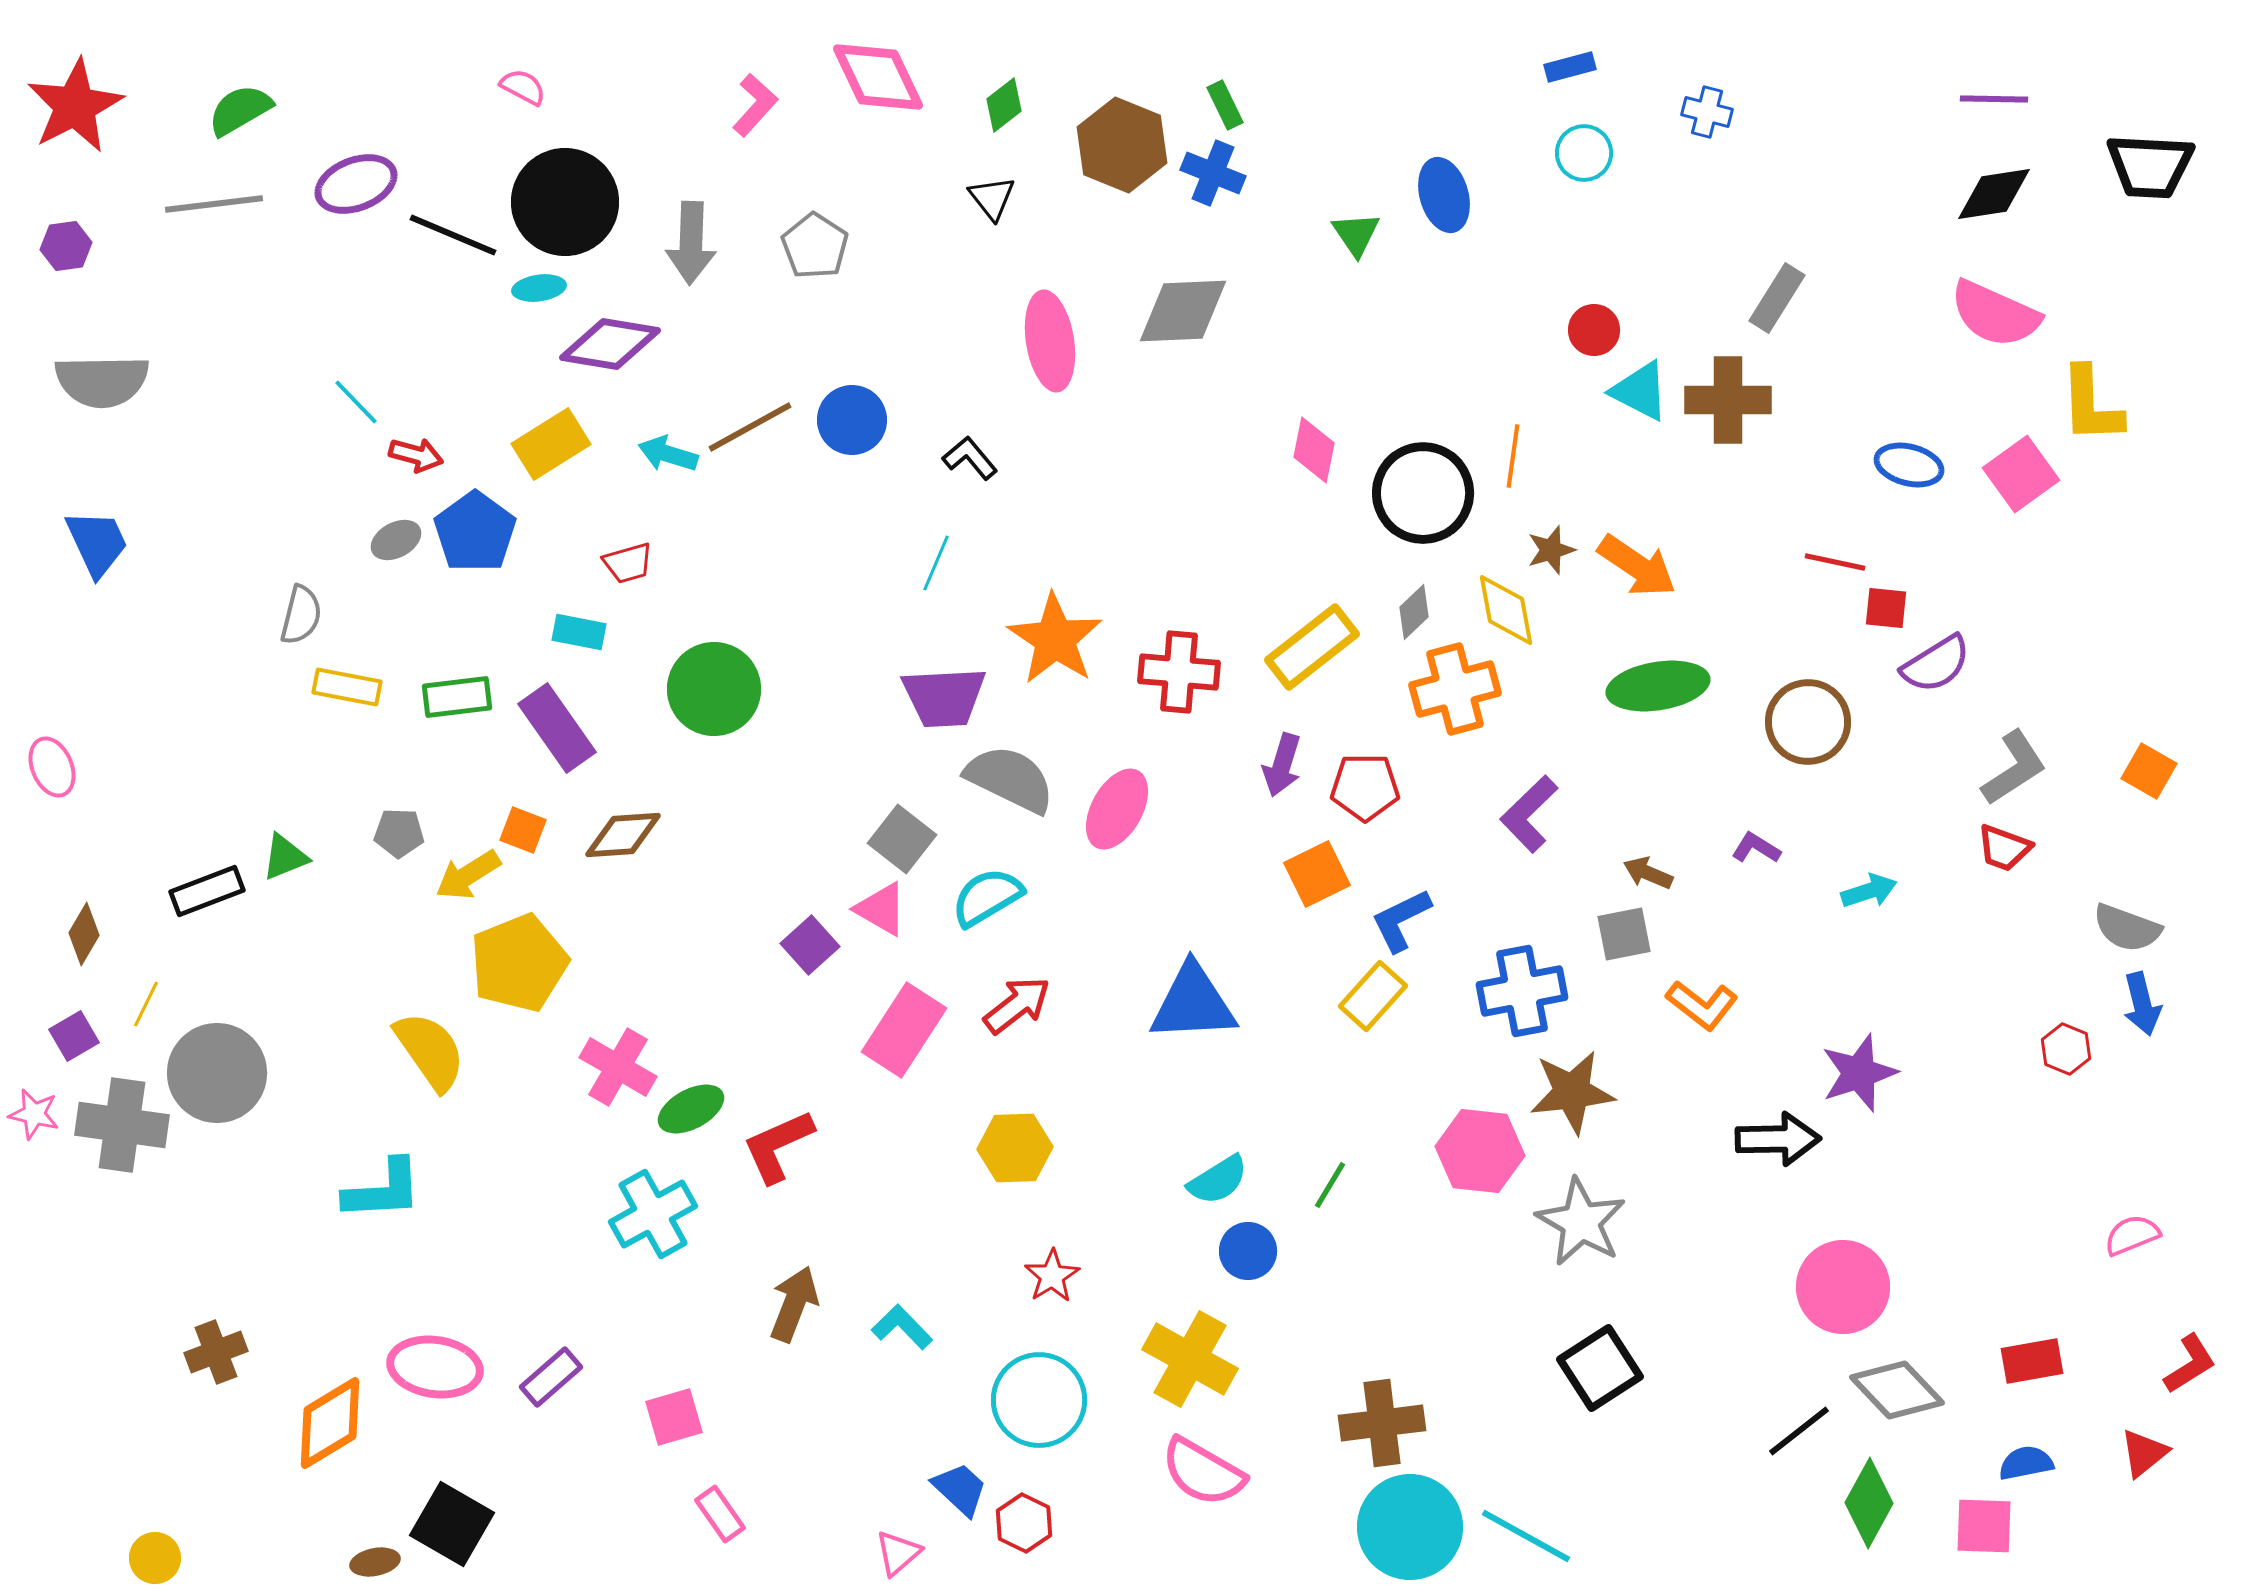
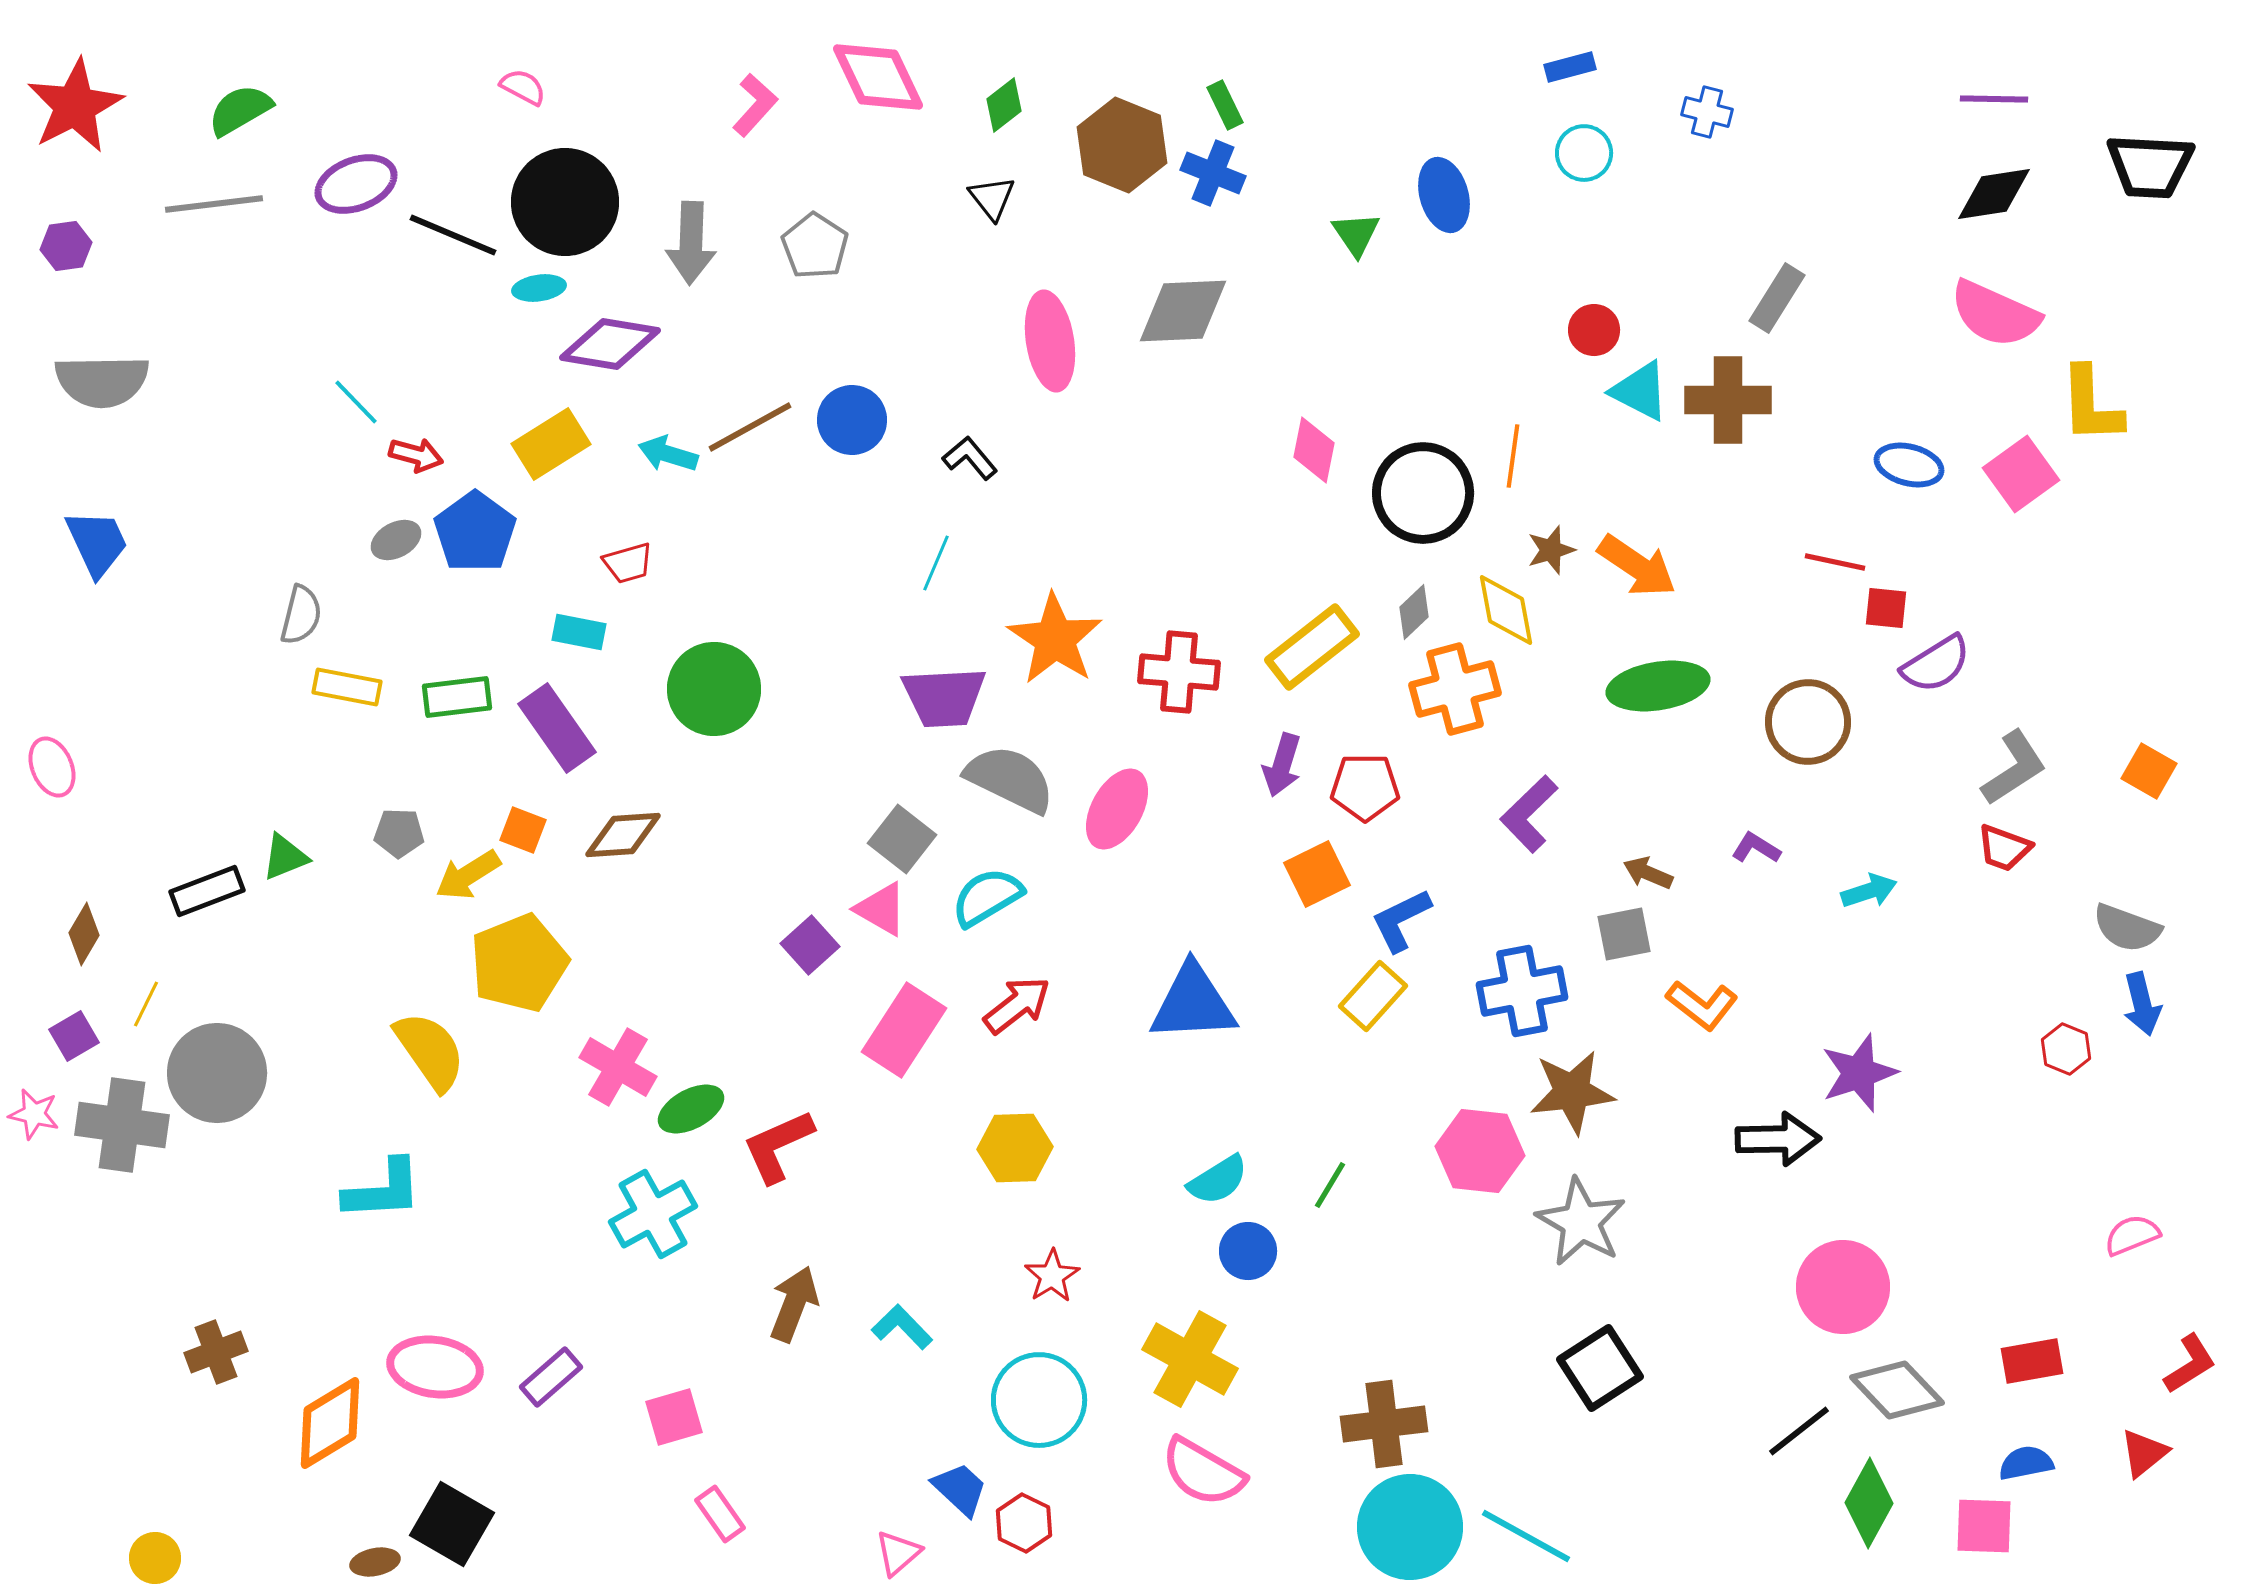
brown cross at (1382, 1423): moved 2 px right, 1 px down
